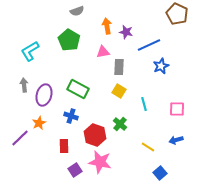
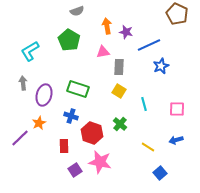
gray arrow: moved 1 px left, 2 px up
green rectangle: rotated 10 degrees counterclockwise
red hexagon: moved 3 px left, 2 px up
